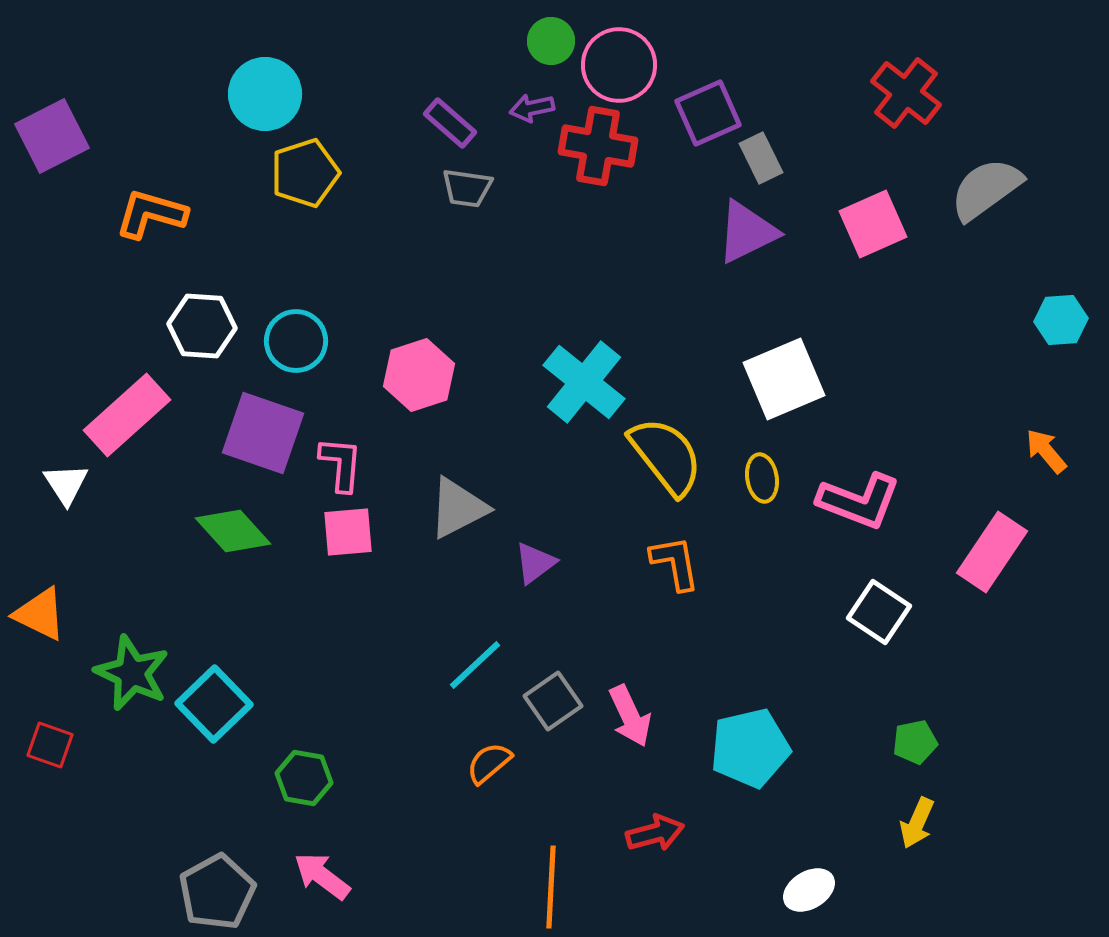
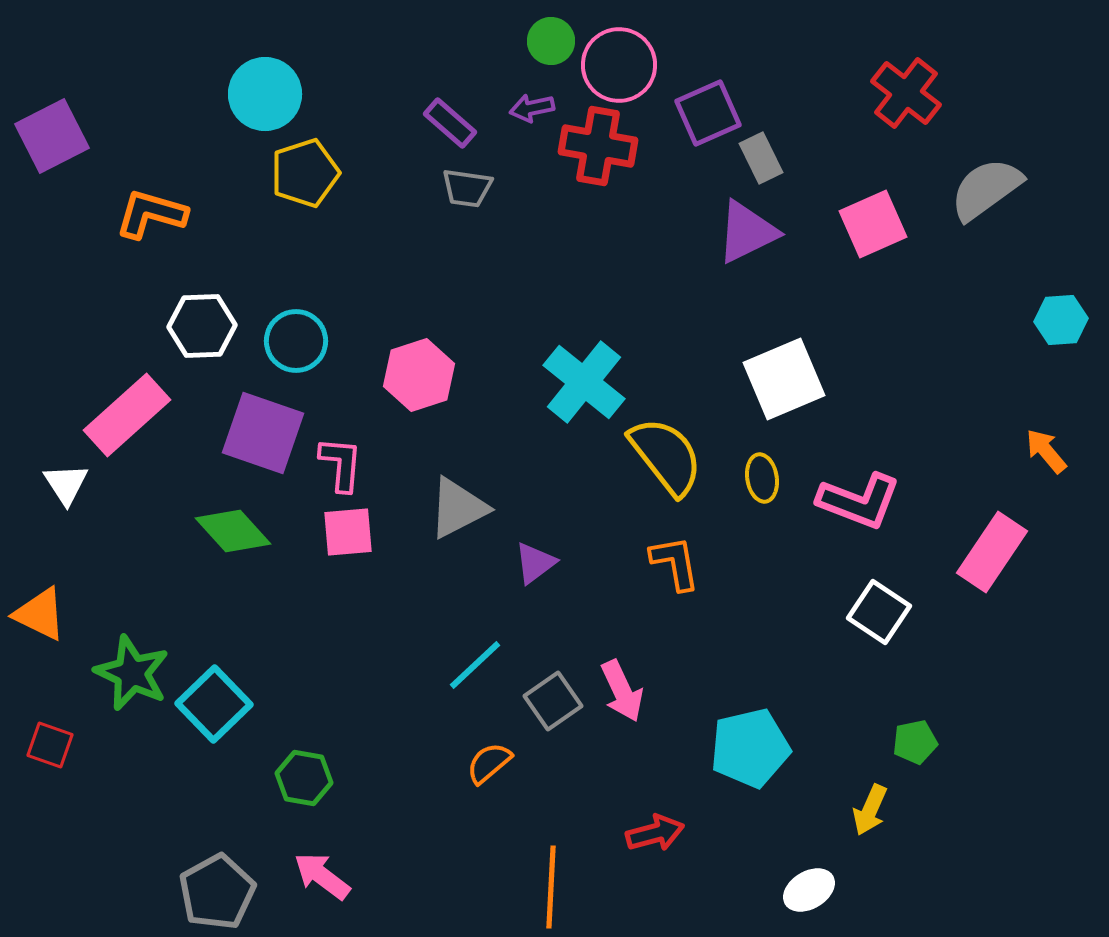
white hexagon at (202, 326): rotated 6 degrees counterclockwise
pink arrow at (630, 716): moved 8 px left, 25 px up
yellow arrow at (917, 823): moved 47 px left, 13 px up
